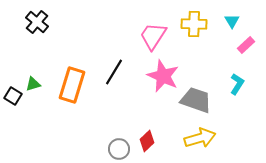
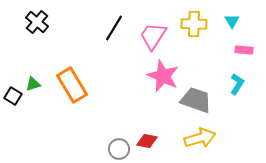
pink rectangle: moved 2 px left, 5 px down; rotated 48 degrees clockwise
black line: moved 44 px up
orange rectangle: rotated 48 degrees counterclockwise
red diamond: rotated 55 degrees clockwise
